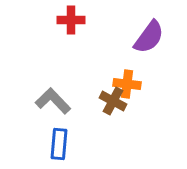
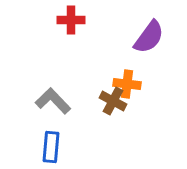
blue rectangle: moved 8 px left, 3 px down
